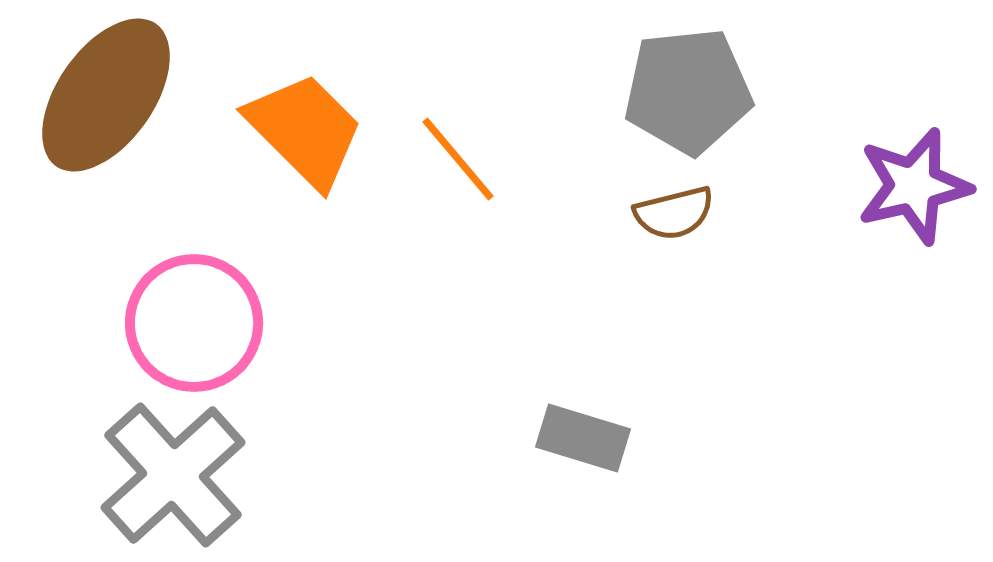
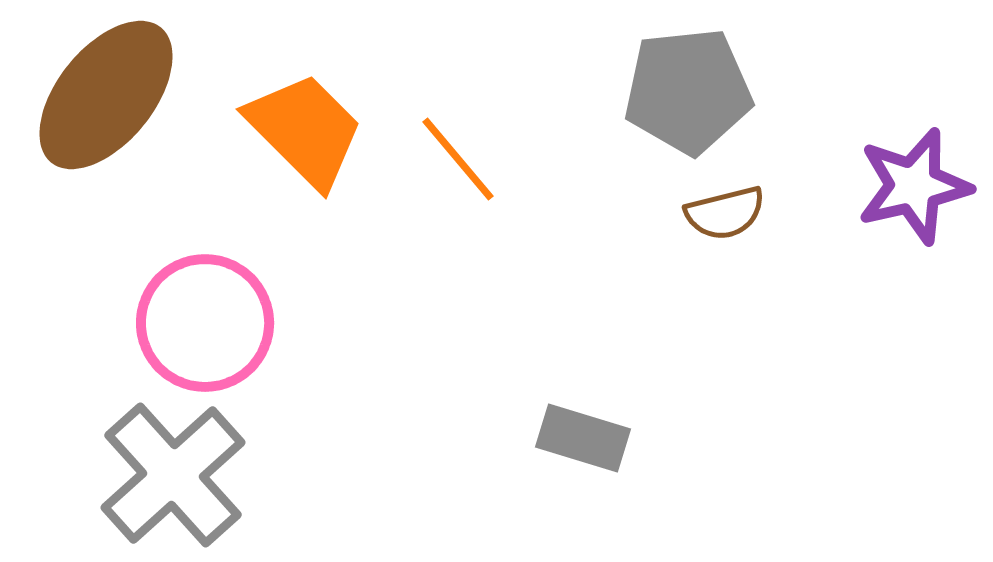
brown ellipse: rotated 4 degrees clockwise
brown semicircle: moved 51 px right
pink circle: moved 11 px right
